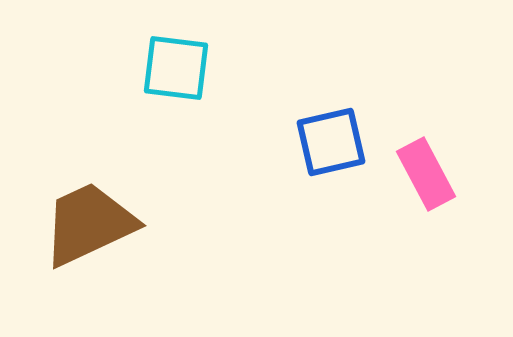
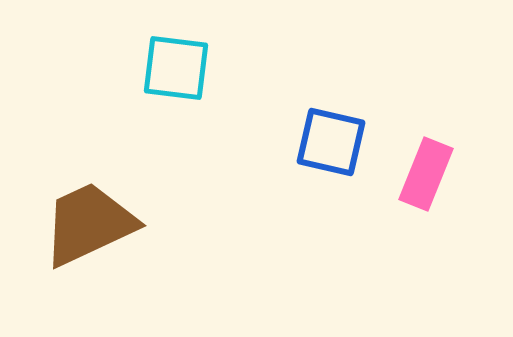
blue square: rotated 26 degrees clockwise
pink rectangle: rotated 50 degrees clockwise
